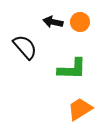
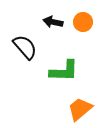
orange circle: moved 3 px right
green L-shape: moved 8 px left, 2 px down
orange trapezoid: rotated 8 degrees counterclockwise
